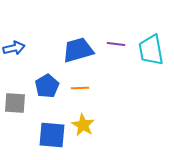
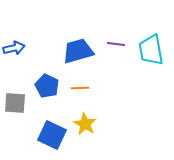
blue trapezoid: moved 1 px down
blue pentagon: rotated 15 degrees counterclockwise
yellow star: moved 2 px right, 1 px up
blue square: rotated 20 degrees clockwise
